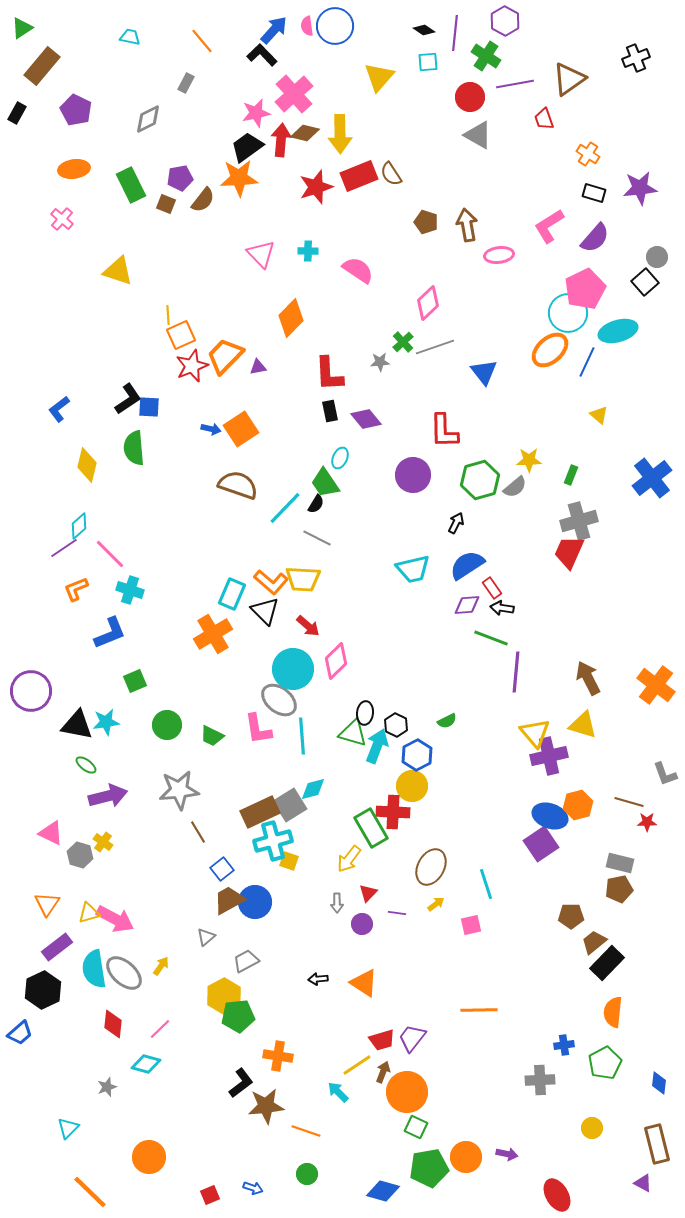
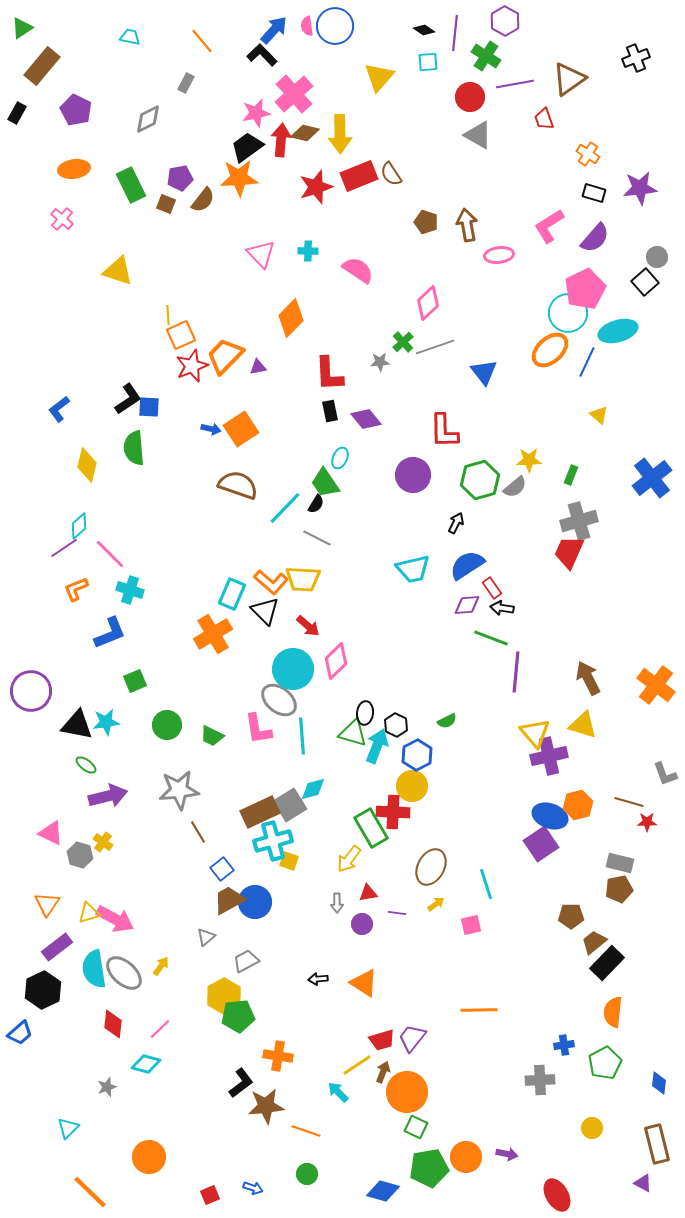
red triangle at (368, 893): rotated 36 degrees clockwise
